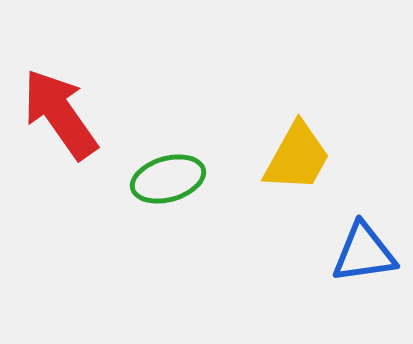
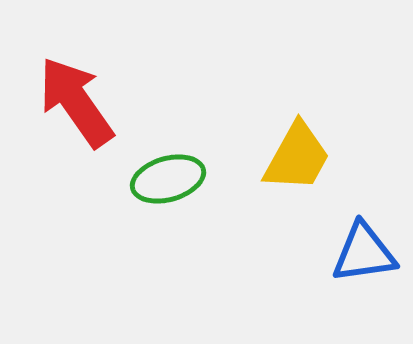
red arrow: moved 16 px right, 12 px up
